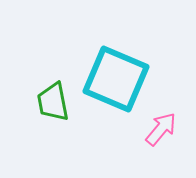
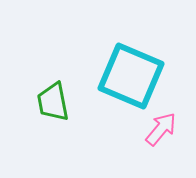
cyan square: moved 15 px right, 3 px up
